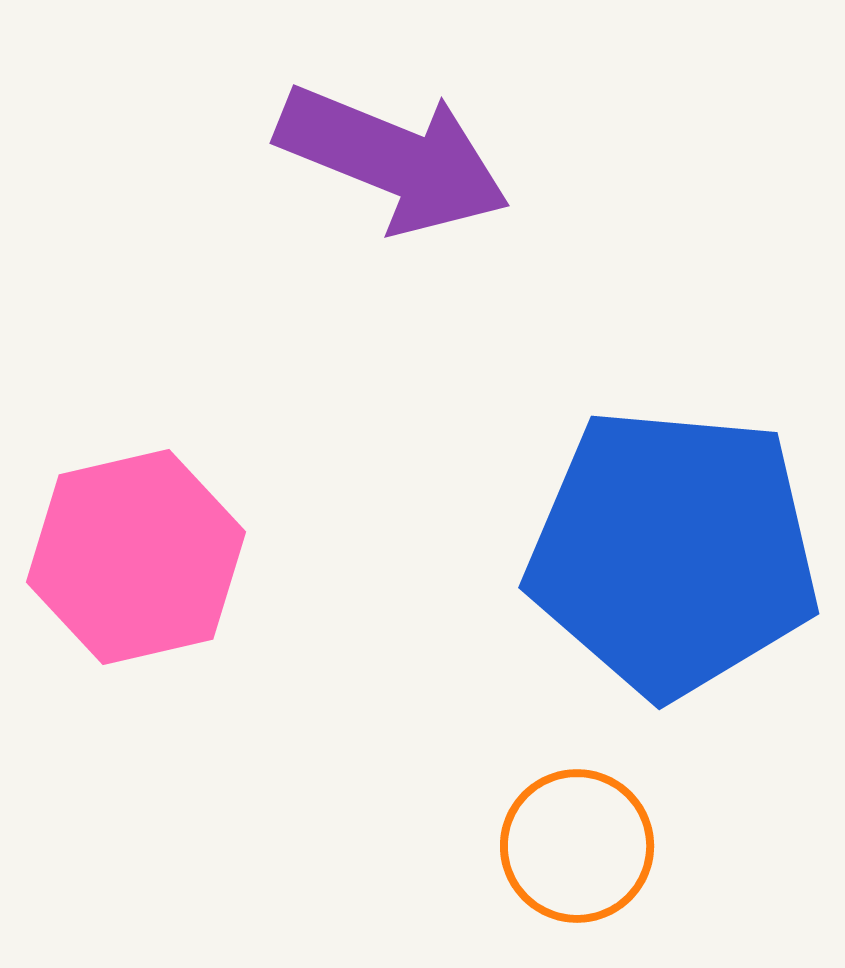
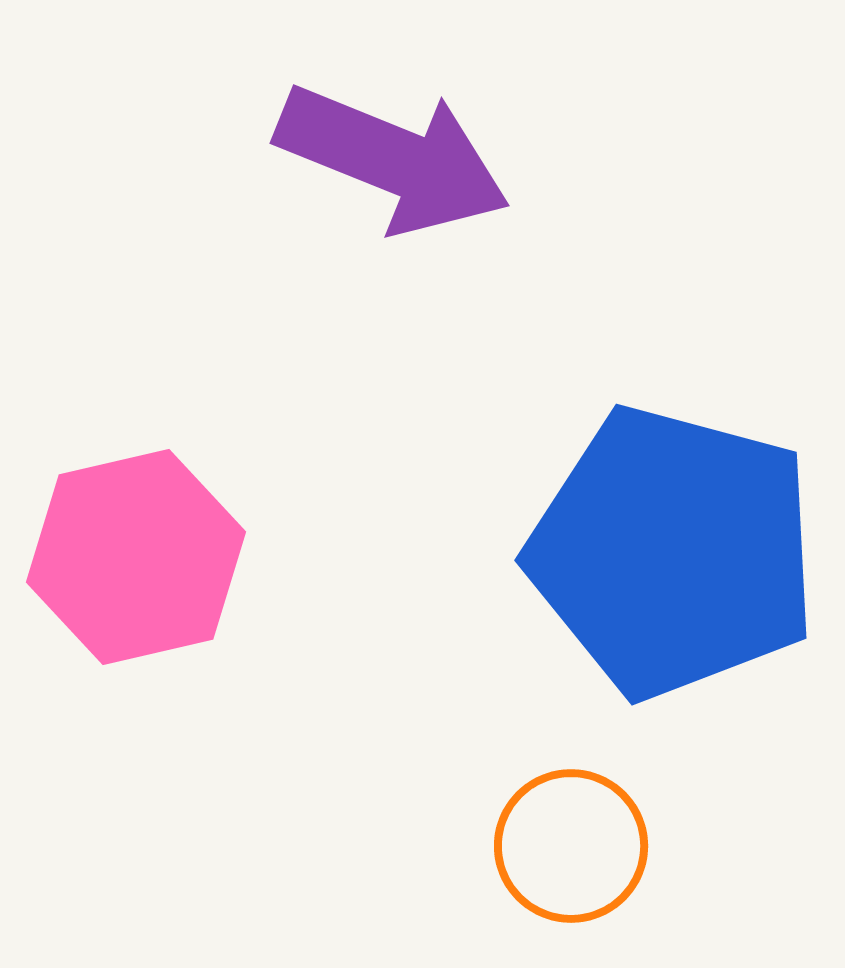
blue pentagon: rotated 10 degrees clockwise
orange circle: moved 6 px left
